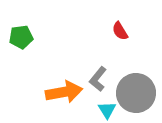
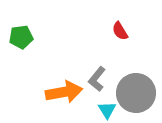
gray L-shape: moved 1 px left
